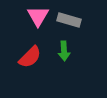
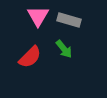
green arrow: moved 2 px up; rotated 36 degrees counterclockwise
